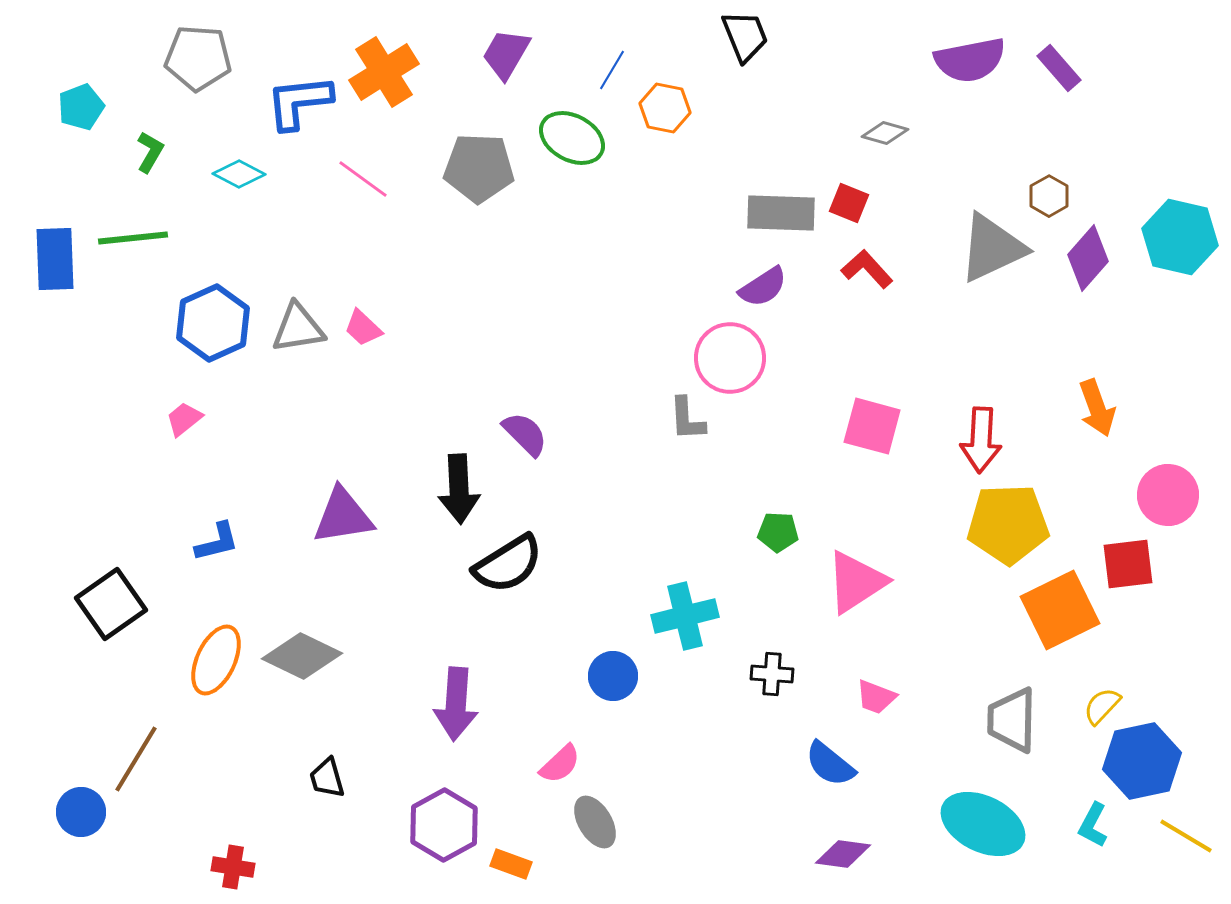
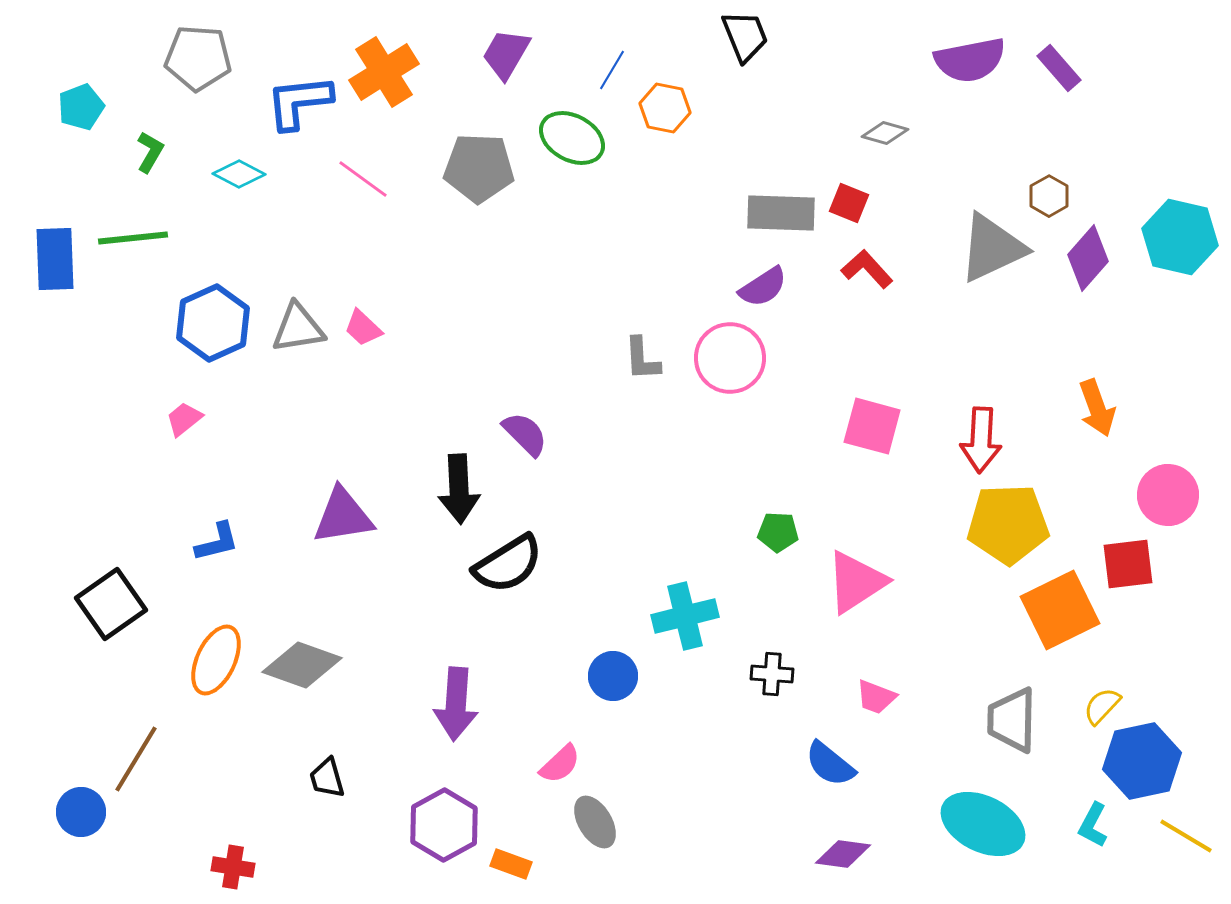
gray L-shape at (687, 419): moved 45 px left, 60 px up
gray diamond at (302, 656): moved 9 px down; rotated 6 degrees counterclockwise
